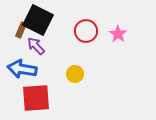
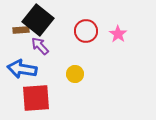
black square: rotated 12 degrees clockwise
brown rectangle: rotated 63 degrees clockwise
purple arrow: moved 4 px right
